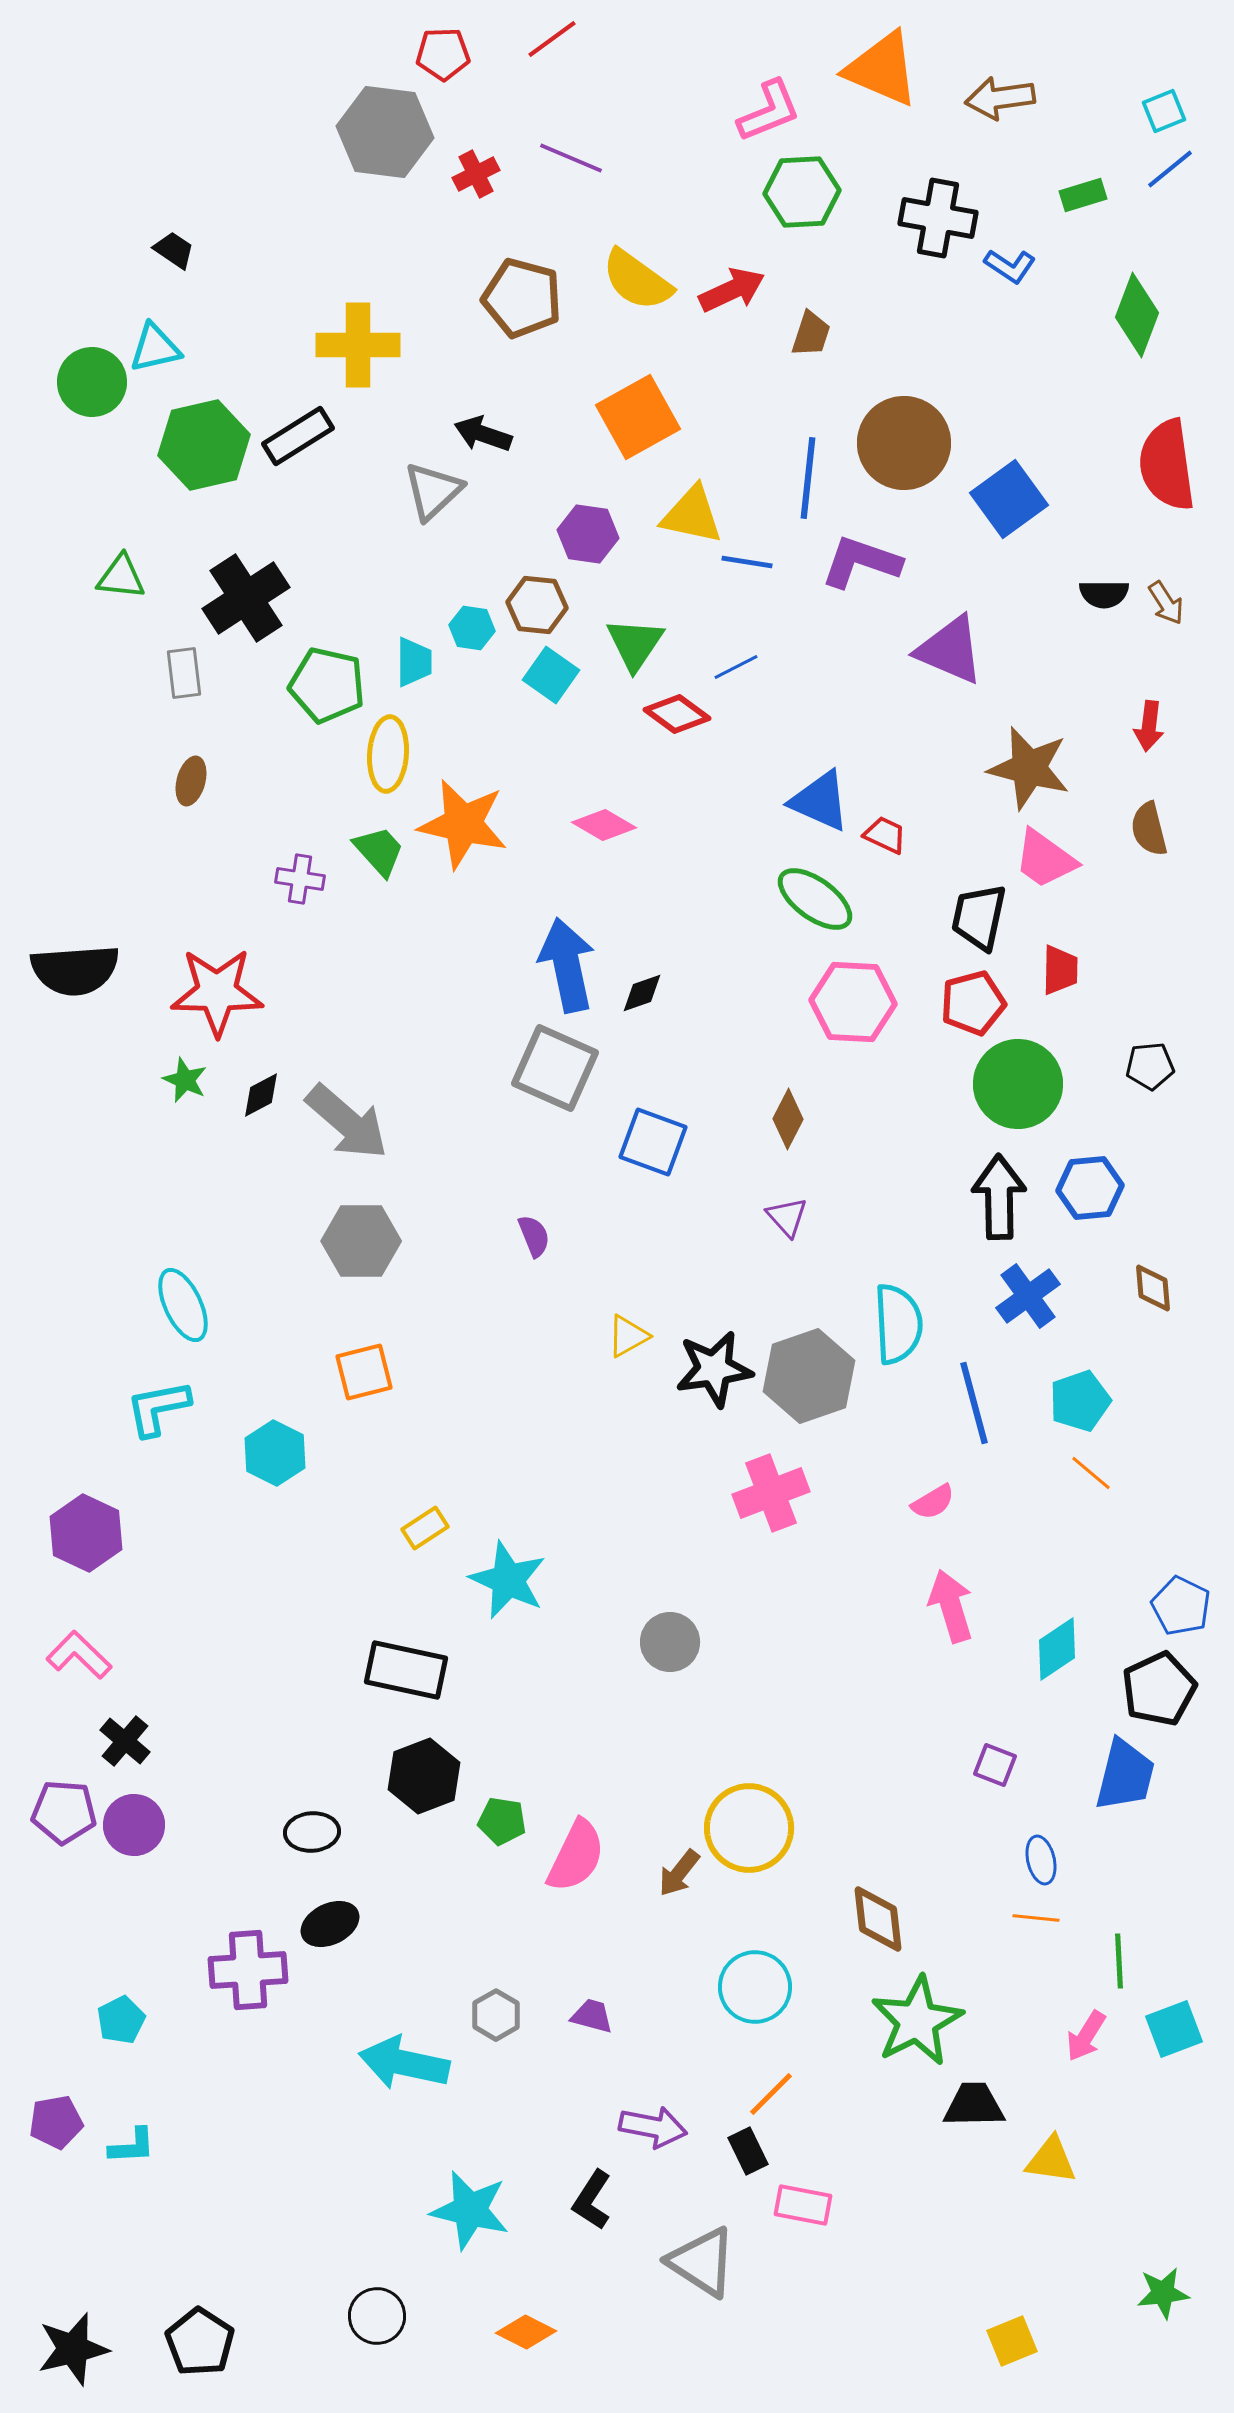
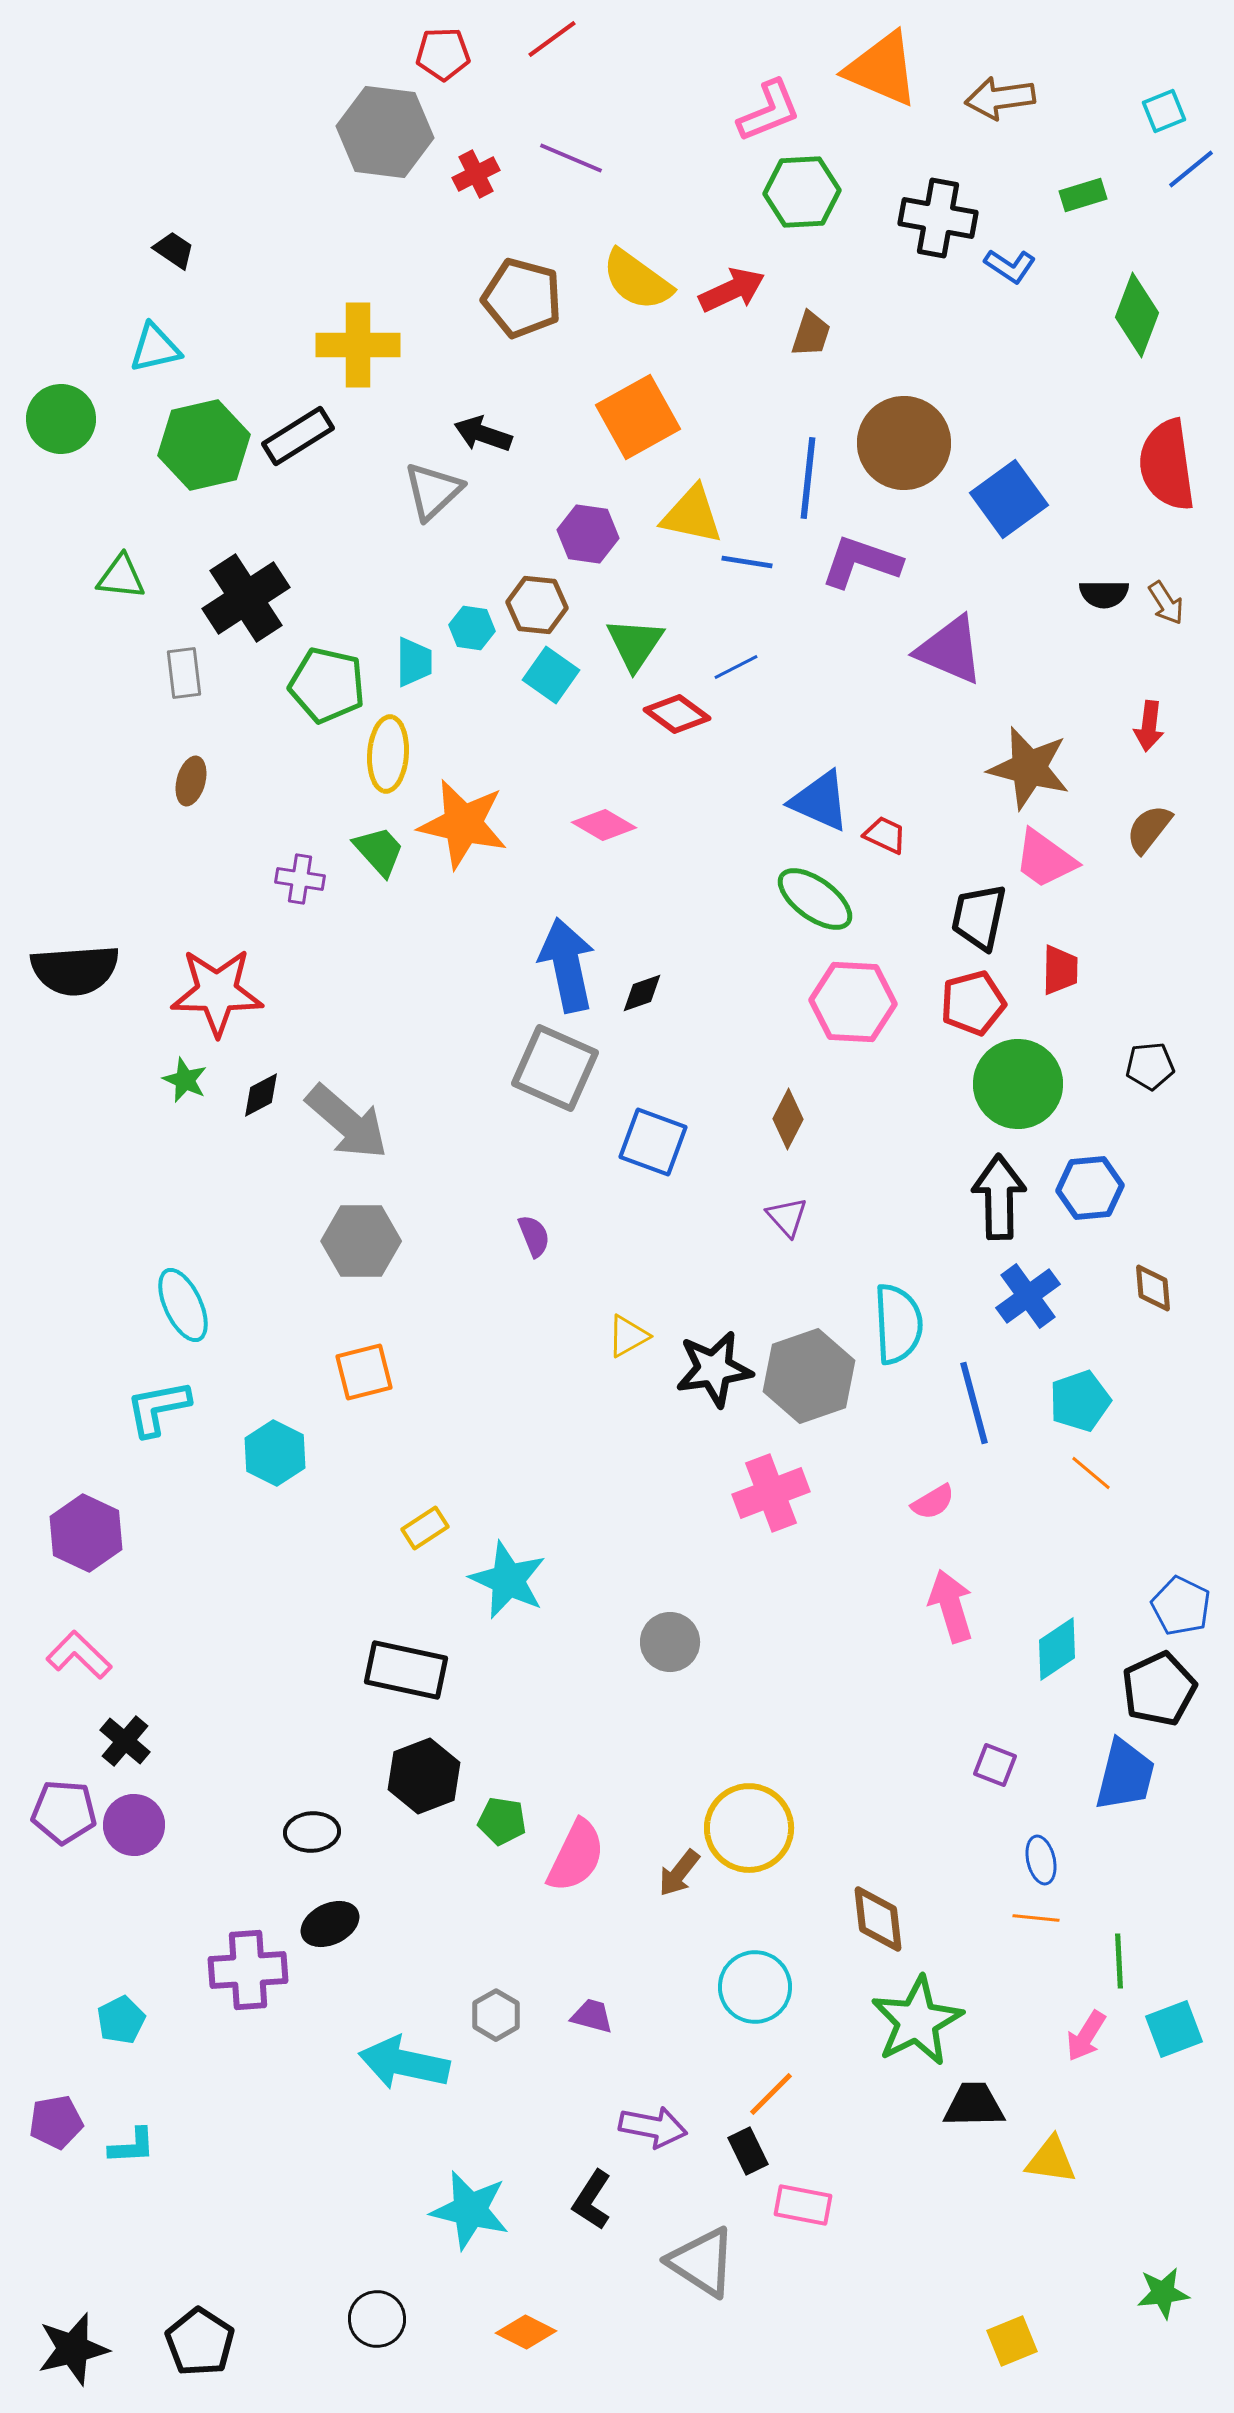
blue line at (1170, 169): moved 21 px right
green circle at (92, 382): moved 31 px left, 37 px down
brown semicircle at (1149, 829): rotated 52 degrees clockwise
black circle at (377, 2316): moved 3 px down
